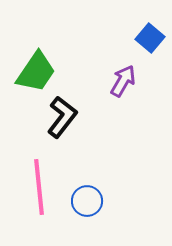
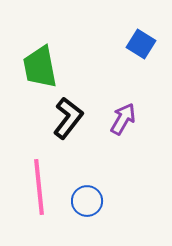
blue square: moved 9 px left, 6 px down; rotated 8 degrees counterclockwise
green trapezoid: moved 4 px right, 5 px up; rotated 135 degrees clockwise
purple arrow: moved 38 px down
black L-shape: moved 6 px right, 1 px down
